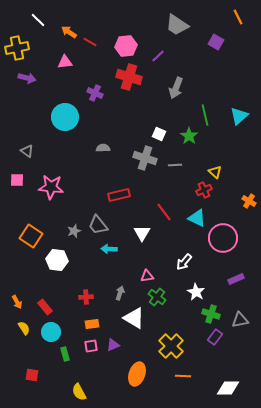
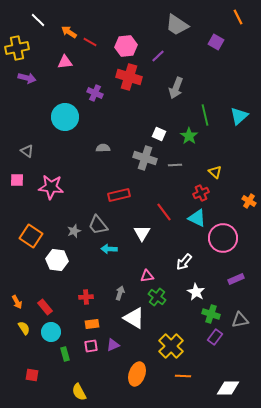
red cross at (204, 190): moved 3 px left, 3 px down
